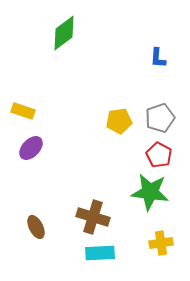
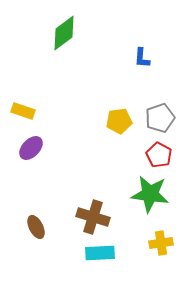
blue L-shape: moved 16 px left
green star: moved 2 px down
